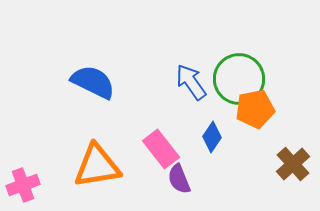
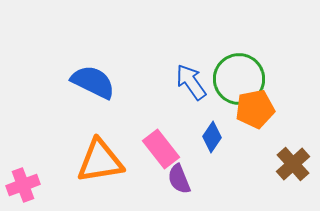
orange triangle: moved 3 px right, 5 px up
